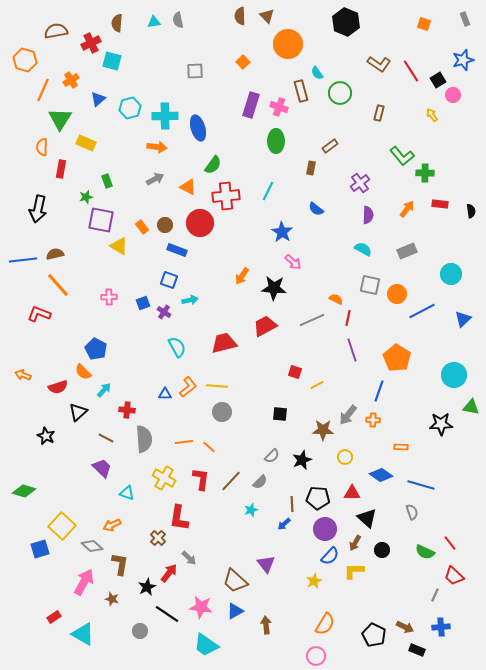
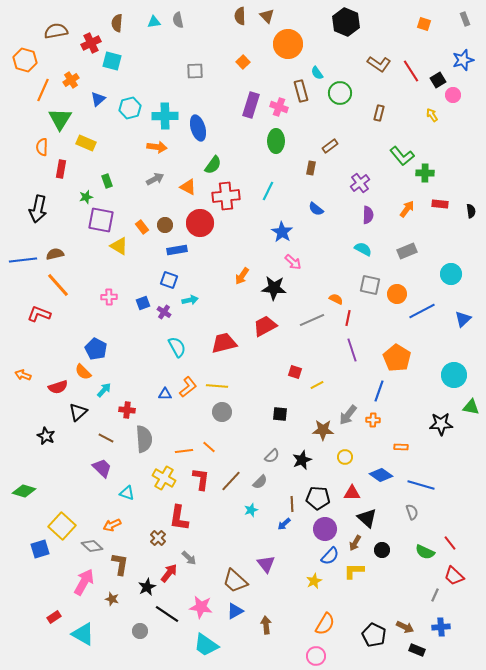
blue rectangle at (177, 250): rotated 30 degrees counterclockwise
orange line at (184, 442): moved 9 px down
